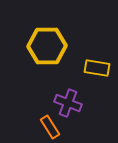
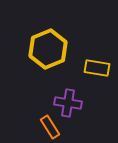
yellow hexagon: moved 1 px right, 3 px down; rotated 21 degrees counterclockwise
purple cross: rotated 12 degrees counterclockwise
